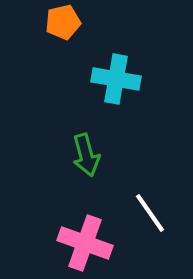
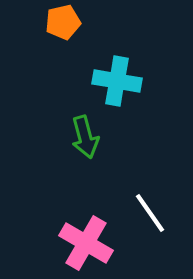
cyan cross: moved 1 px right, 2 px down
green arrow: moved 1 px left, 18 px up
pink cross: moved 1 px right; rotated 10 degrees clockwise
